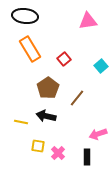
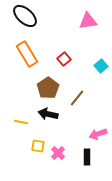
black ellipse: rotated 35 degrees clockwise
orange rectangle: moved 3 px left, 5 px down
black arrow: moved 2 px right, 2 px up
